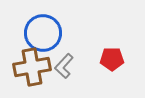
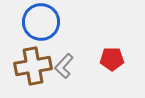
blue circle: moved 2 px left, 11 px up
brown cross: moved 1 px right, 1 px up
